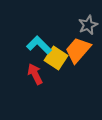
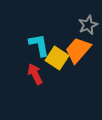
cyan L-shape: rotated 35 degrees clockwise
yellow square: moved 1 px right
